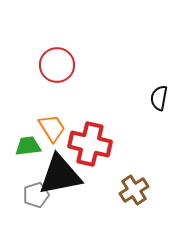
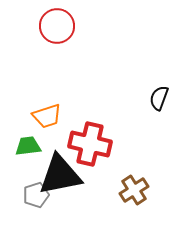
red circle: moved 39 px up
black semicircle: rotated 10 degrees clockwise
orange trapezoid: moved 5 px left, 12 px up; rotated 104 degrees clockwise
